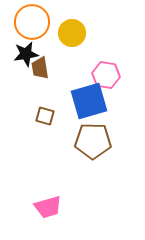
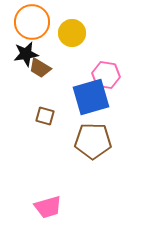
brown trapezoid: rotated 50 degrees counterclockwise
blue square: moved 2 px right, 4 px up
